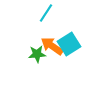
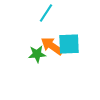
cyan square: rotated 30 degrees clockwise
